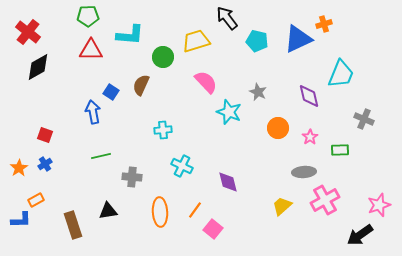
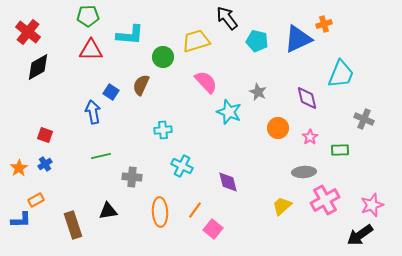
purple diamond at (309, 96): moved 2 px left, 2 px down
pink star at (379, 205): moved 7 px left
